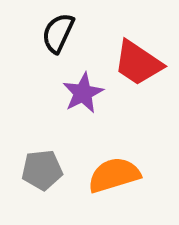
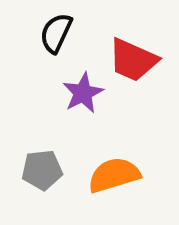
black semicircle: moved 2 px left
red trapezoid: moved 5 px left, 3 px up; rotated 10 degrees counterclockwise
